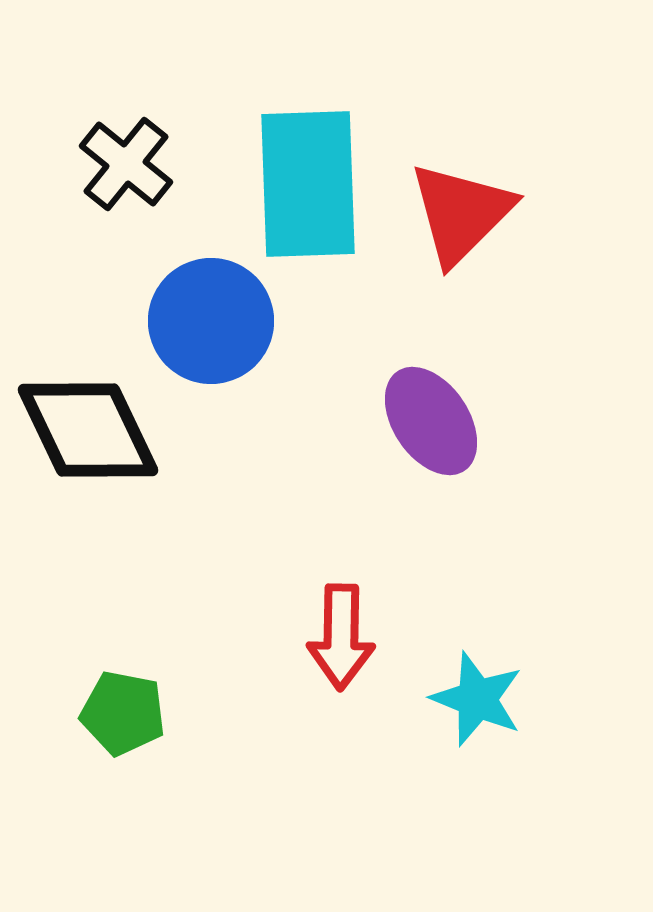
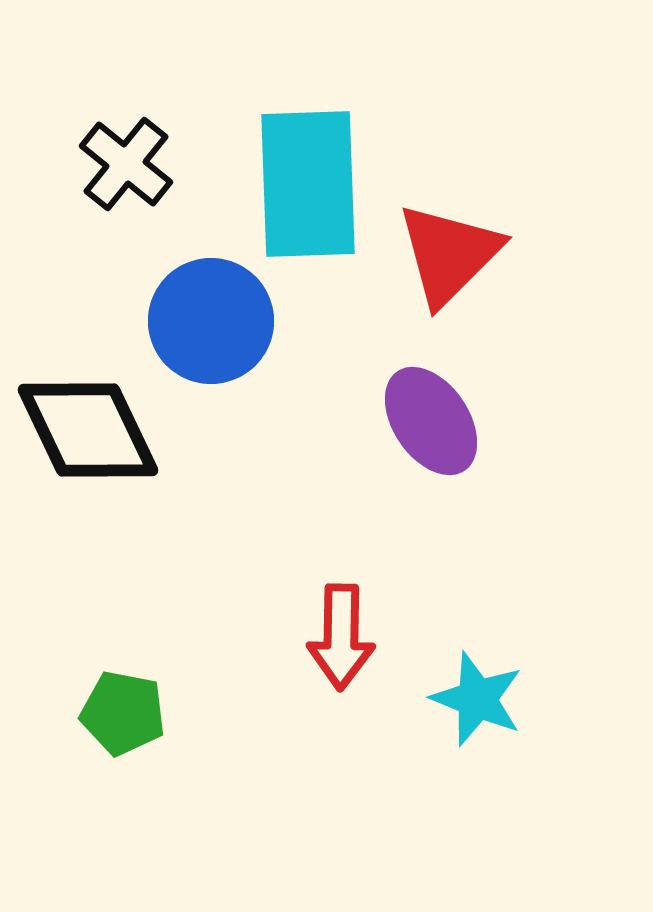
red triangle: moved 12 px left, 41 px down
